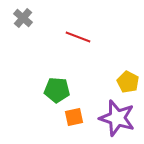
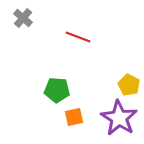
yellow pentagon: moved 1 px right, 3 px down
purple star: moved 2 px right; rotated 15 degrees clockwise
